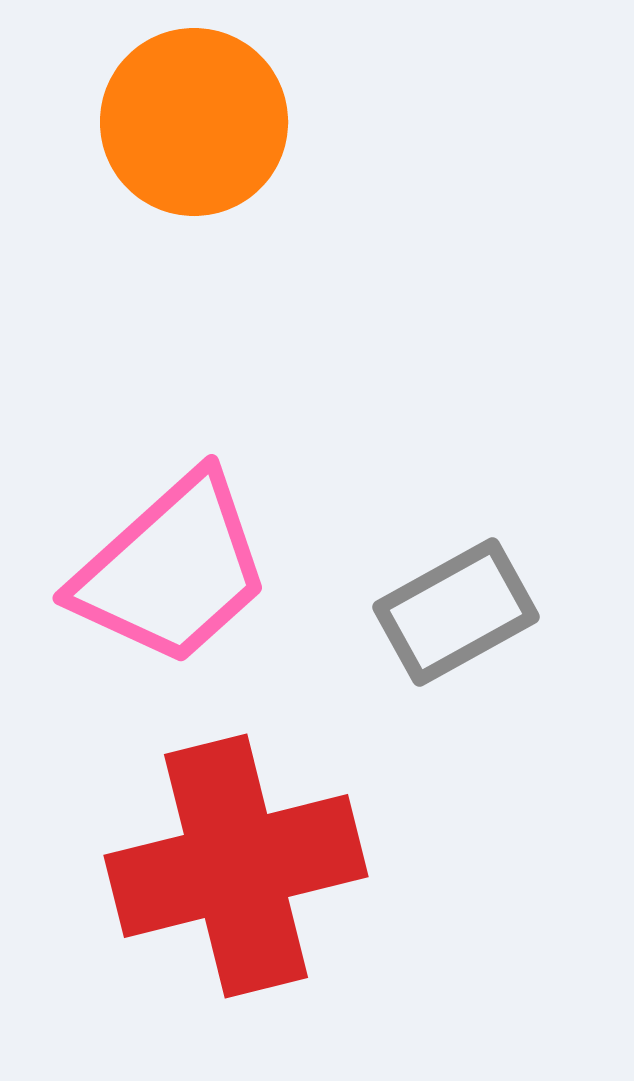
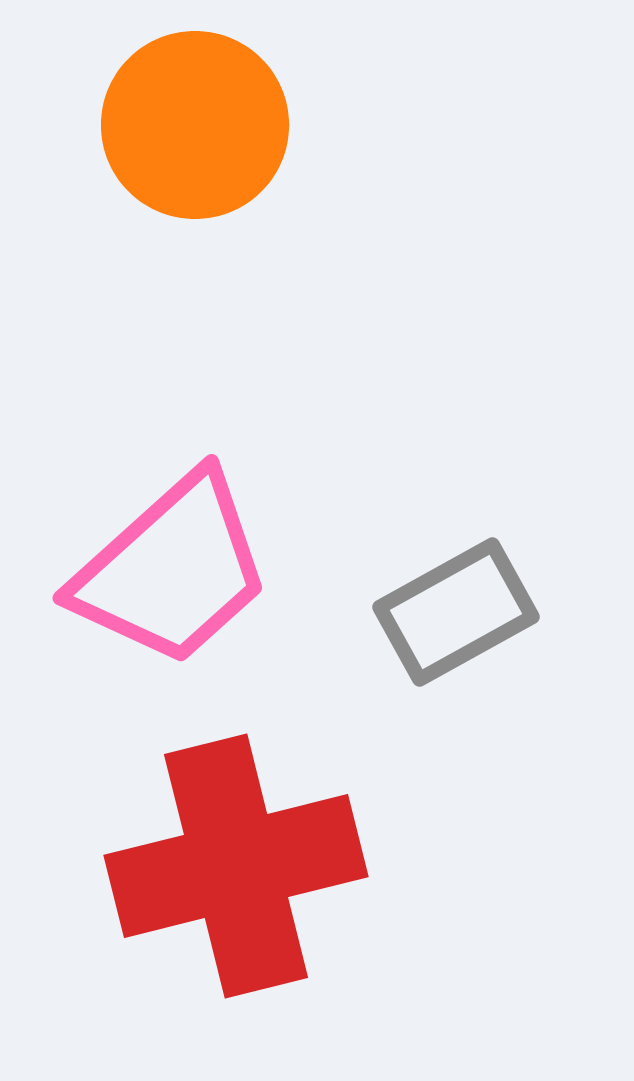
orange circle: moved 1 px right, 3 px down
